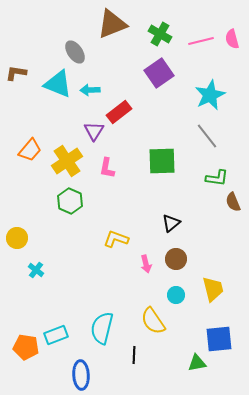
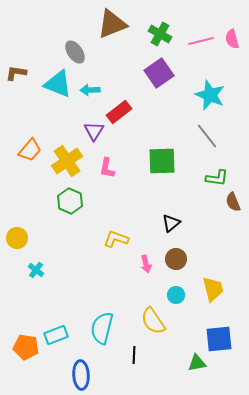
cyan star: rotated 24 degrees counterclockwise
